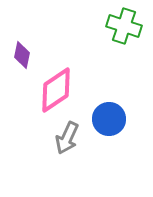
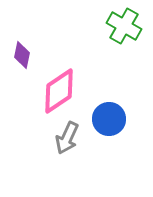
green cross: rotated 12 degrees clockwise
pink diamond: moved 3 px right, 1 px down
